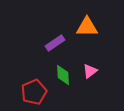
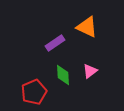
orange triangle: rotated 25 degrees clockwise
